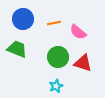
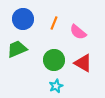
orange line: rotated 56 degrees counterclockwise
green trapezoid: rotated 45 degrees counterclockwise
green circle: moved 4 px left, 3 px down
red triangle: rotated 12 degrees clockwise
